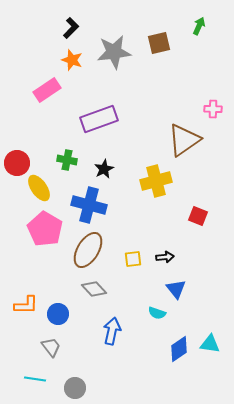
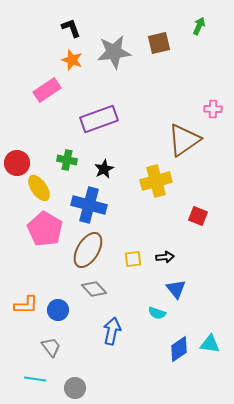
black L-shape: rotated 65 degrees counterclockwise
blue circle: moved 4 px up
